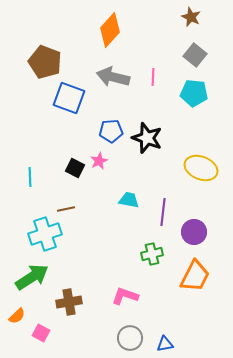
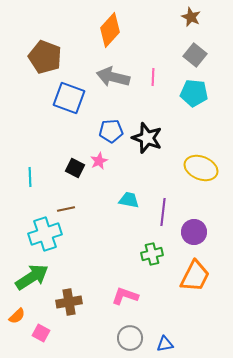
brown pentagon: moved 5 px up
